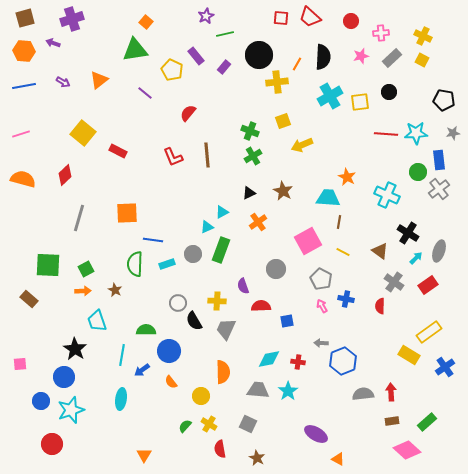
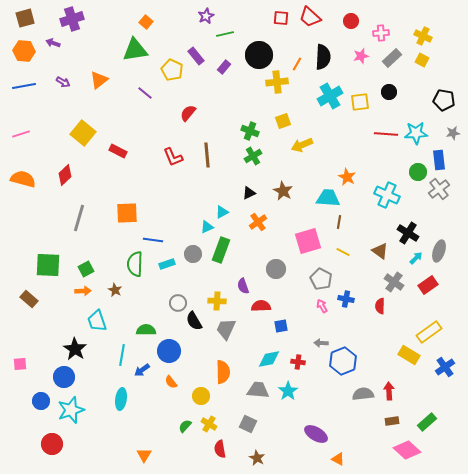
pink square at (308, 241): rotated 12 degrees clockwise
blue square at (287, 321): moved 6 px left, 5 px down
red arrow at (391, 392): moved 2 px left, 1 px up
